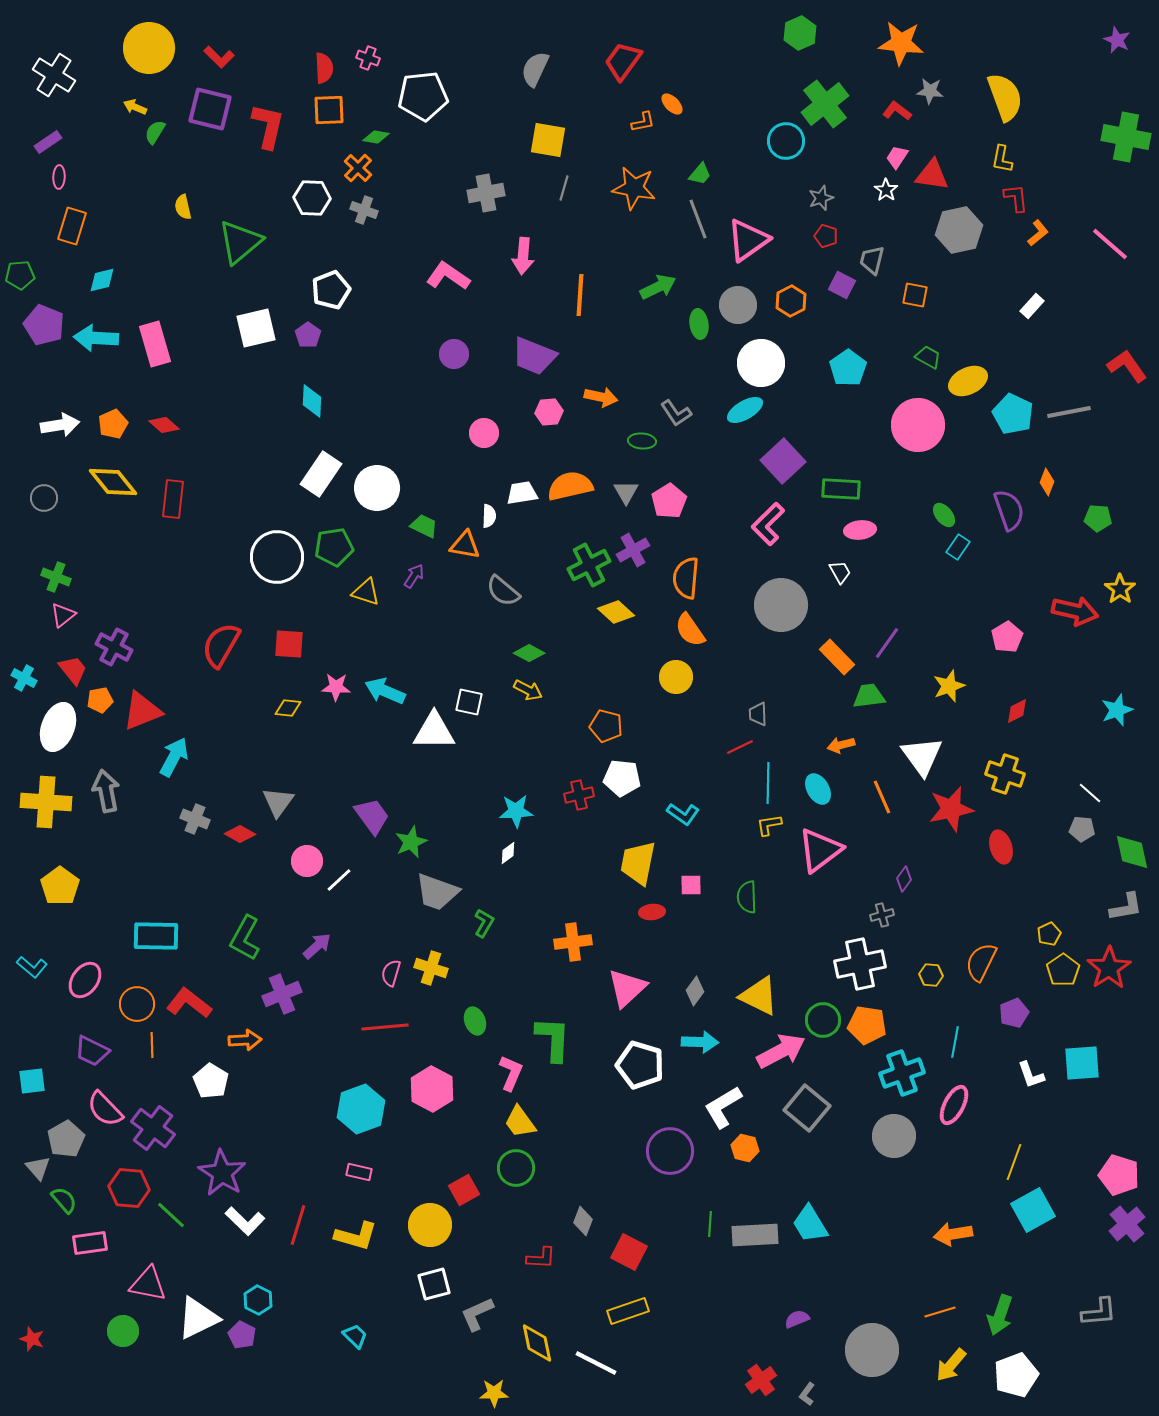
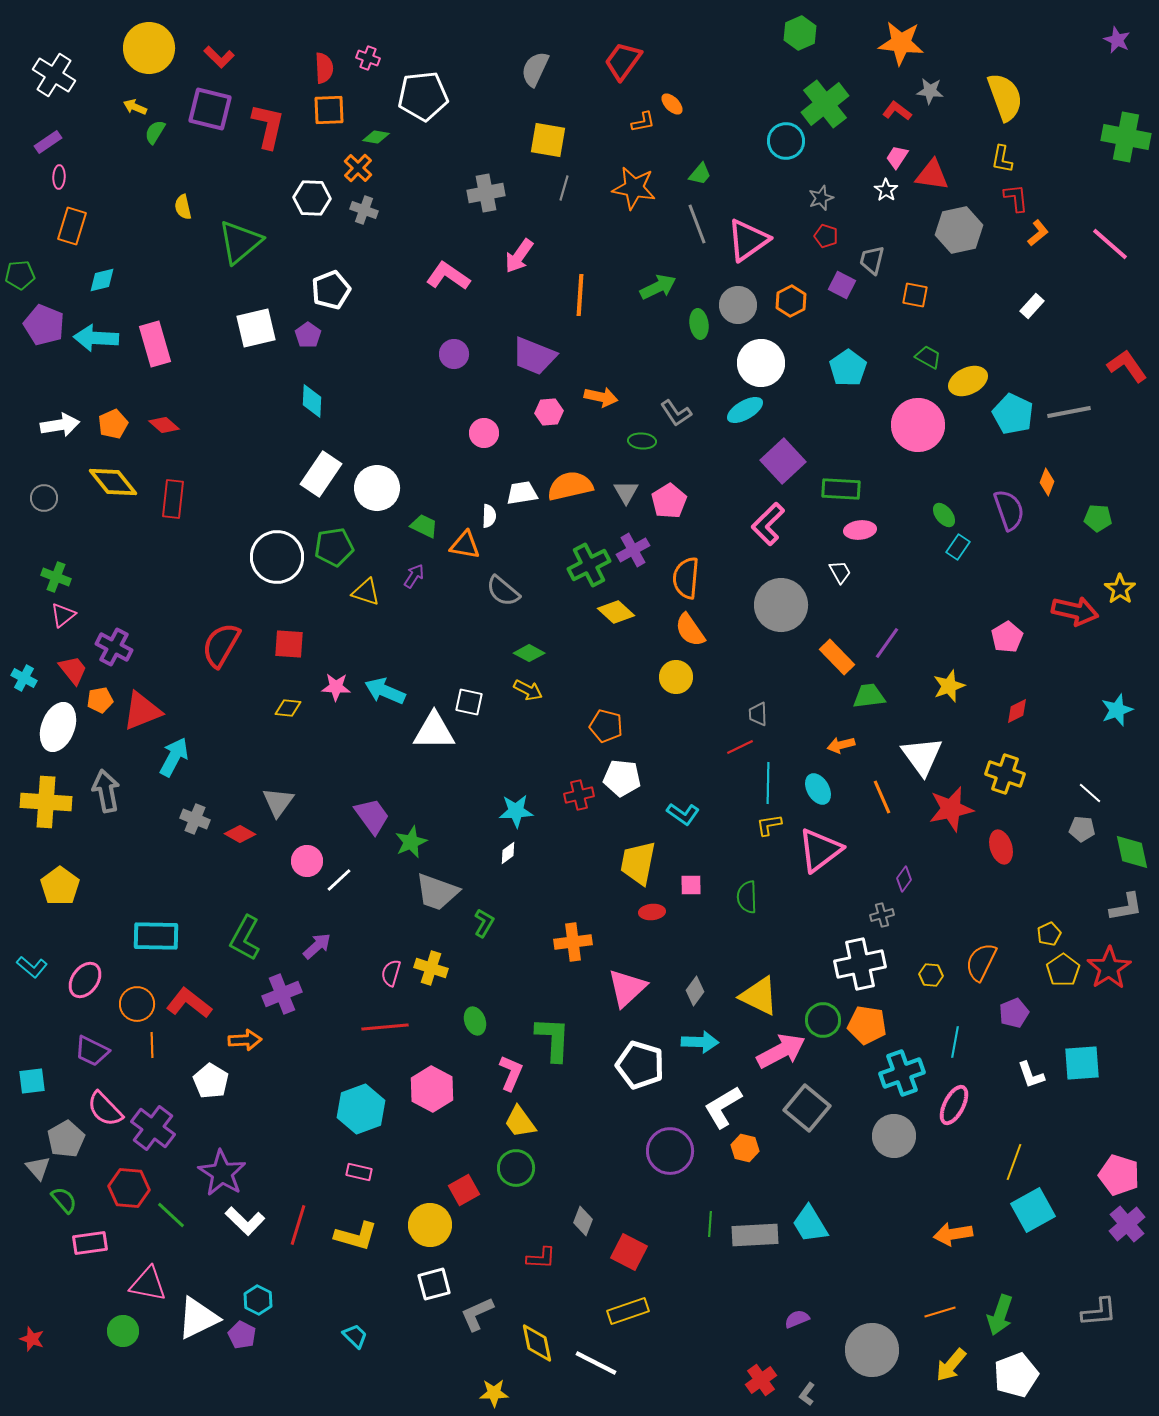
gray line at (698, 219): moved 1 px left, 5 px down
pink arrow at (523, 256): moved 4 px left; rotated 30 degrees clockwise
